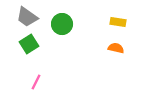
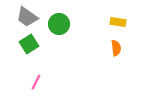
green circle: moved 3 px left
orange semicircle: rotated 70 degrees clockwise
